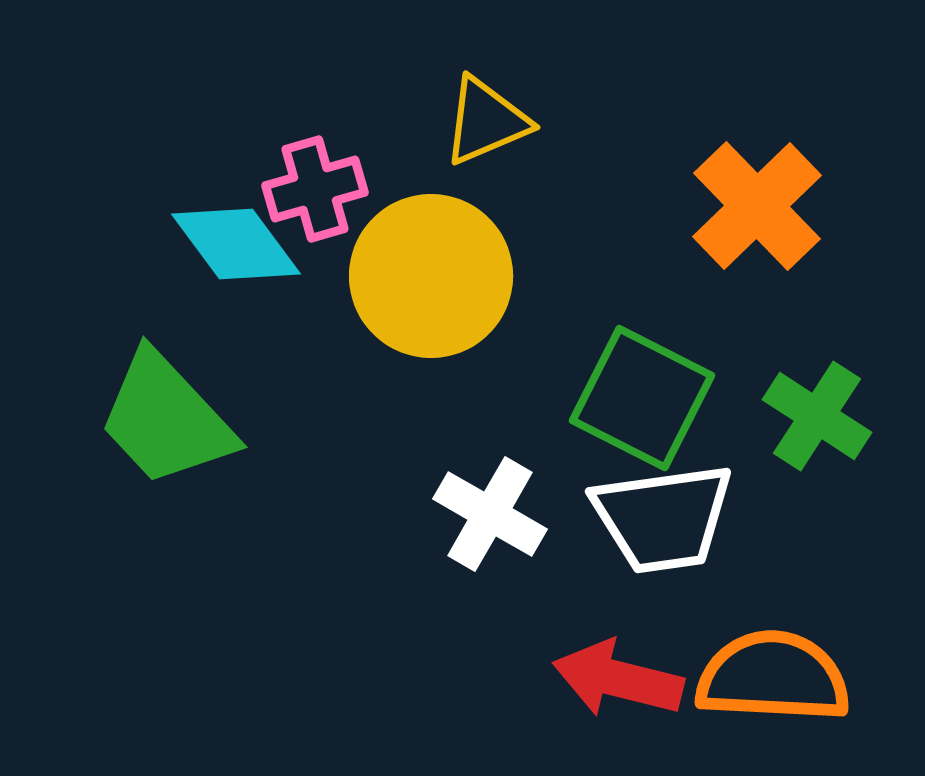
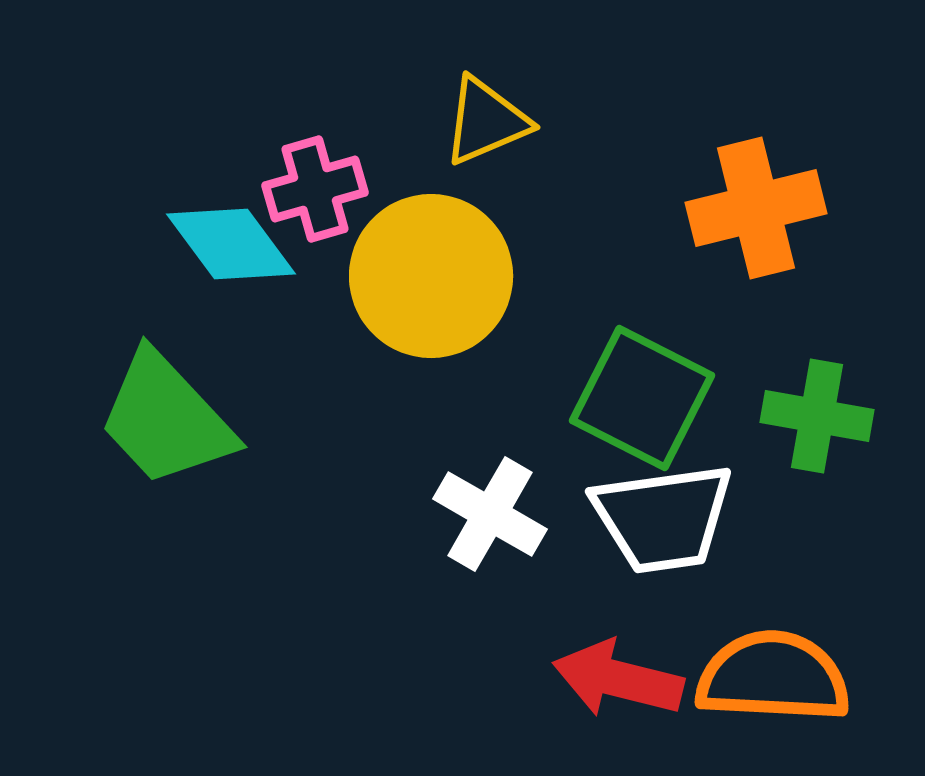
orange cross: moved 1 px left, 2 px down; rotated 30 degrees clockwise
cyan diamond: moved 5 px left
green cross: rotated 23 degrees counterclockwise
